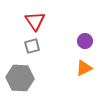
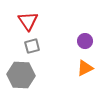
red triangle: moved 7 px left
orange triangle: moved 1 px right
gray hexagon: moved 1 px right, 3 px up
